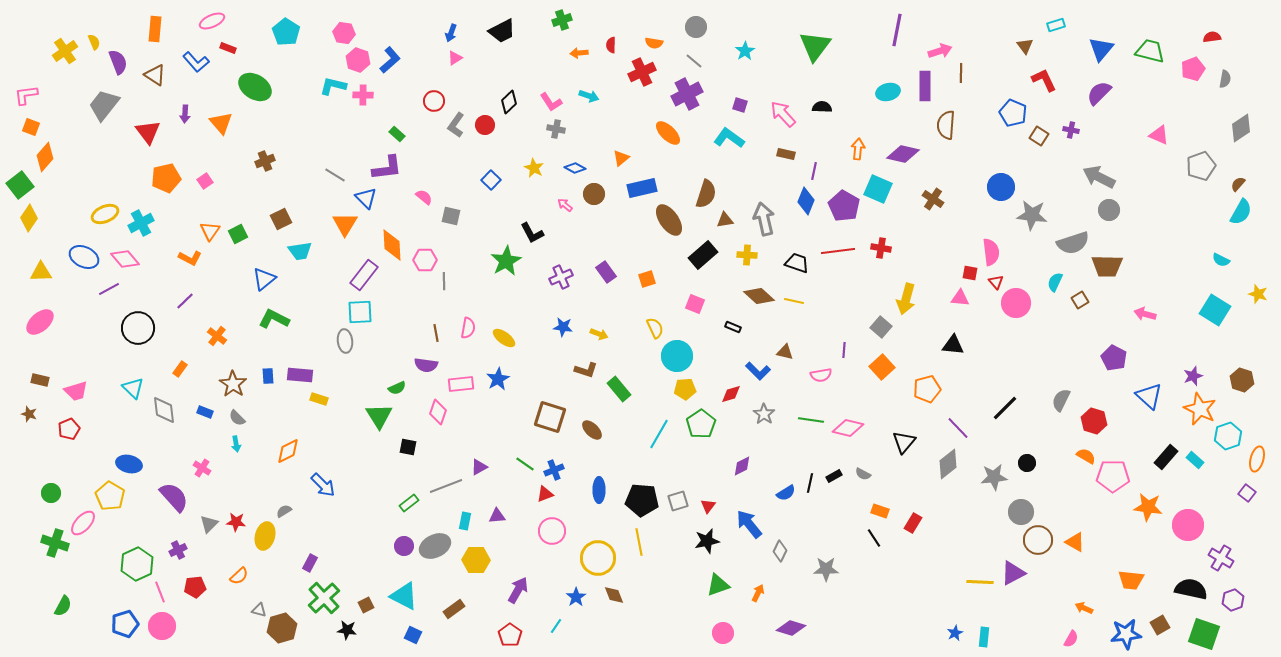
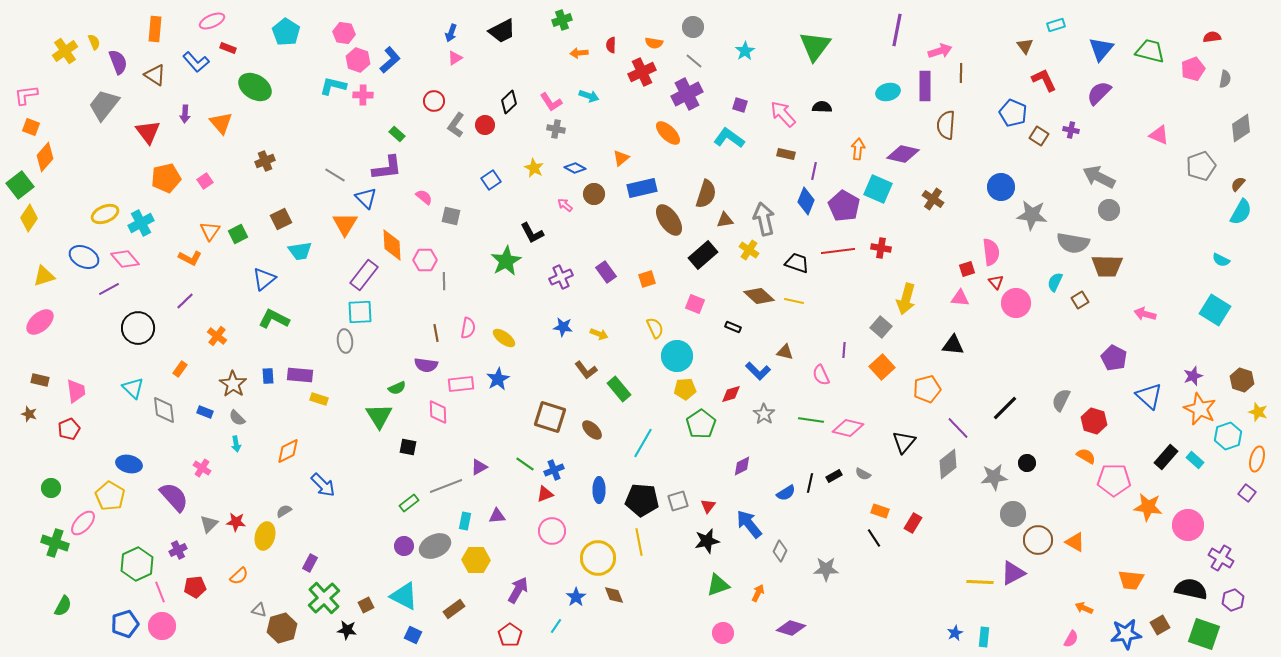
gray circle at (696, 27): moved 3 px left
blue square at (491, 180): rotated 12 degrees clockwise
gray semicircle at (1073, 243): rotated 28 degrees clockwise
yellow cross at (747, 255): moved 2 px right, 5 px up; rotated 30 degrees clockwise
yellow triangle at (41, 272): moved 3 px right, 4 px down; rotated 15 degrees counterclockwise
red square at (970, 273): moved 3 px left, 4 px up; rotated 28 degrees counterclockwise
yellow star at (1258, 294): moved 118 px down
brown L-shape at (586, 370): rotated 35 degrees clockwise
pink semicircle at (821, 375): rotated 75 degrees clockwise
pink trapezoid at (76, 391): rotated 80 degrees counterclockwise
pink diamond at (438, 412): rotated 20 degrees counterclockwise
cyan line at (659, 434): moved 16 px left, 9 px down
pink pentagon at (1113, 476): moved 1 px right, 4 px down
green circle at (51, 493): moved 5 px up
gray circle at (1021, 512): moved 8 px left, 2 px down
